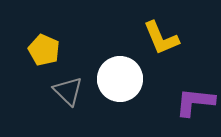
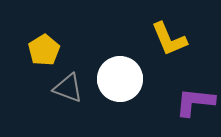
yellow L-shape: moved 8 px right, 1 px down
yellow pentagon: rotated 16 degrees clockwise
gray triangle: moved 3 px up; rotated 24 degrees counterclockwise
